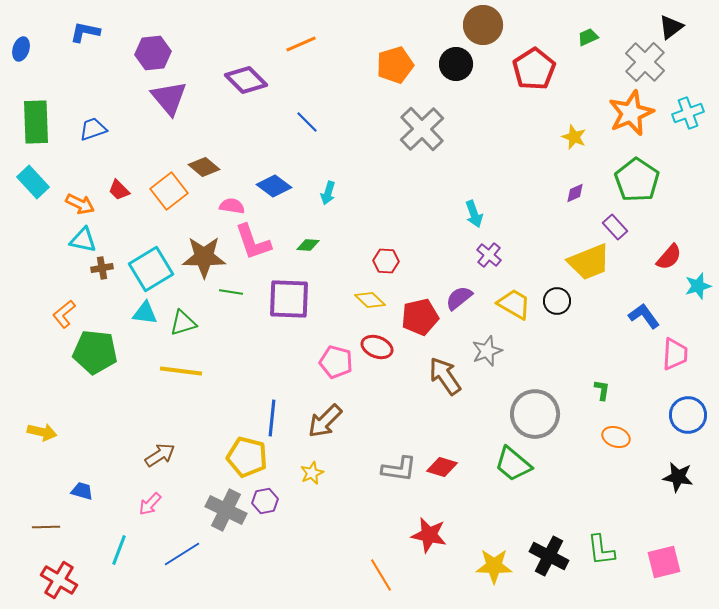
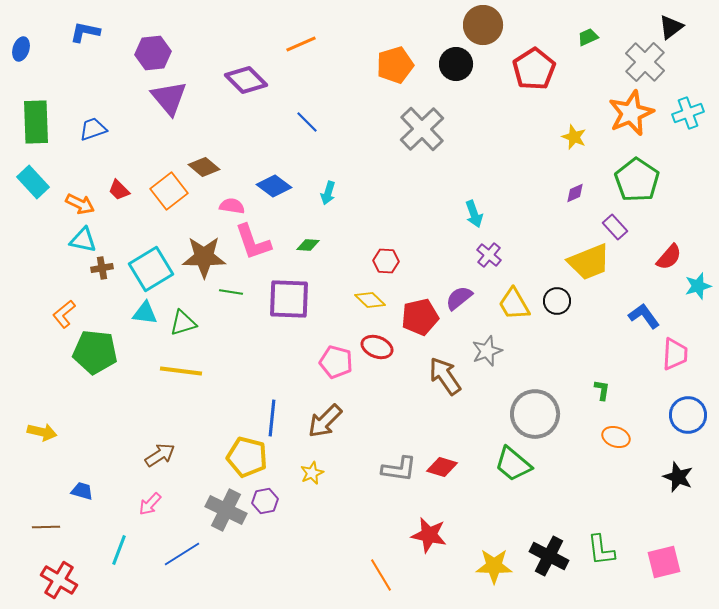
yellow trapezoid at (514, 304): rotated 150 degrees counterclockwise
black star at (678, 477): rotated 12 degrees clockwise
